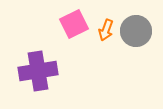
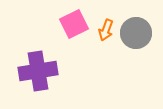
gray circle: moved 2 px down
